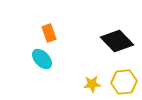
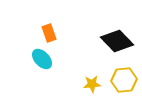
yellow hexagon: moved 2 px up
